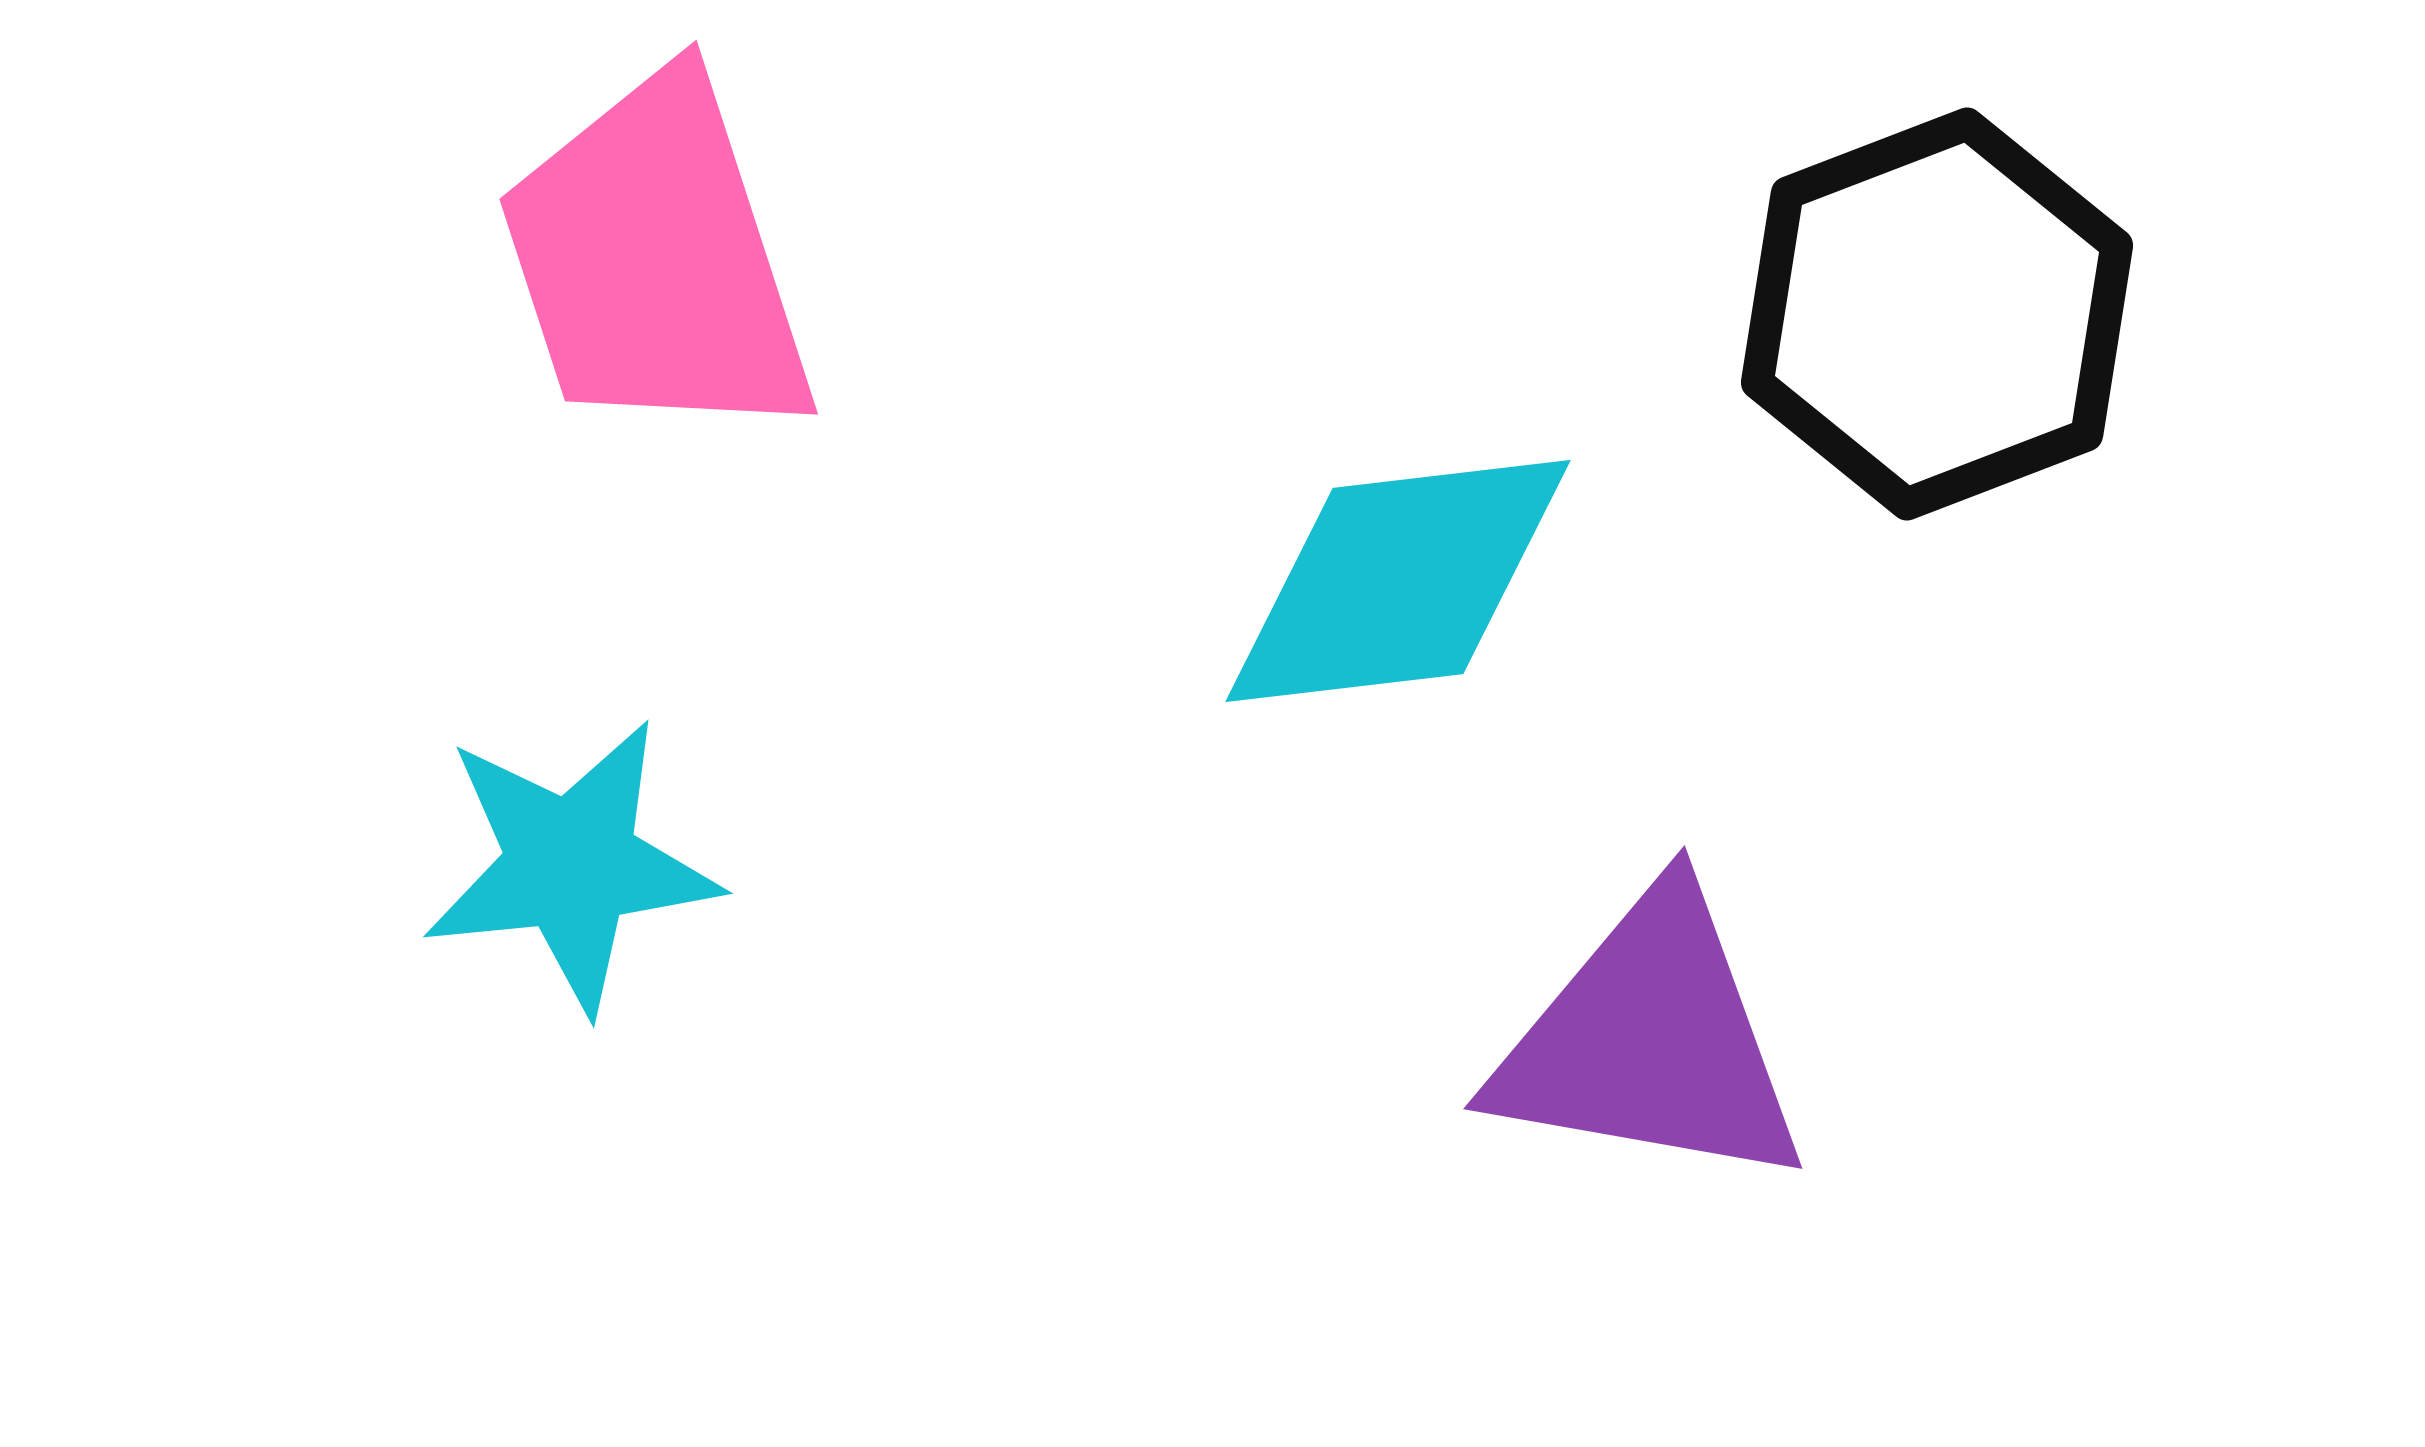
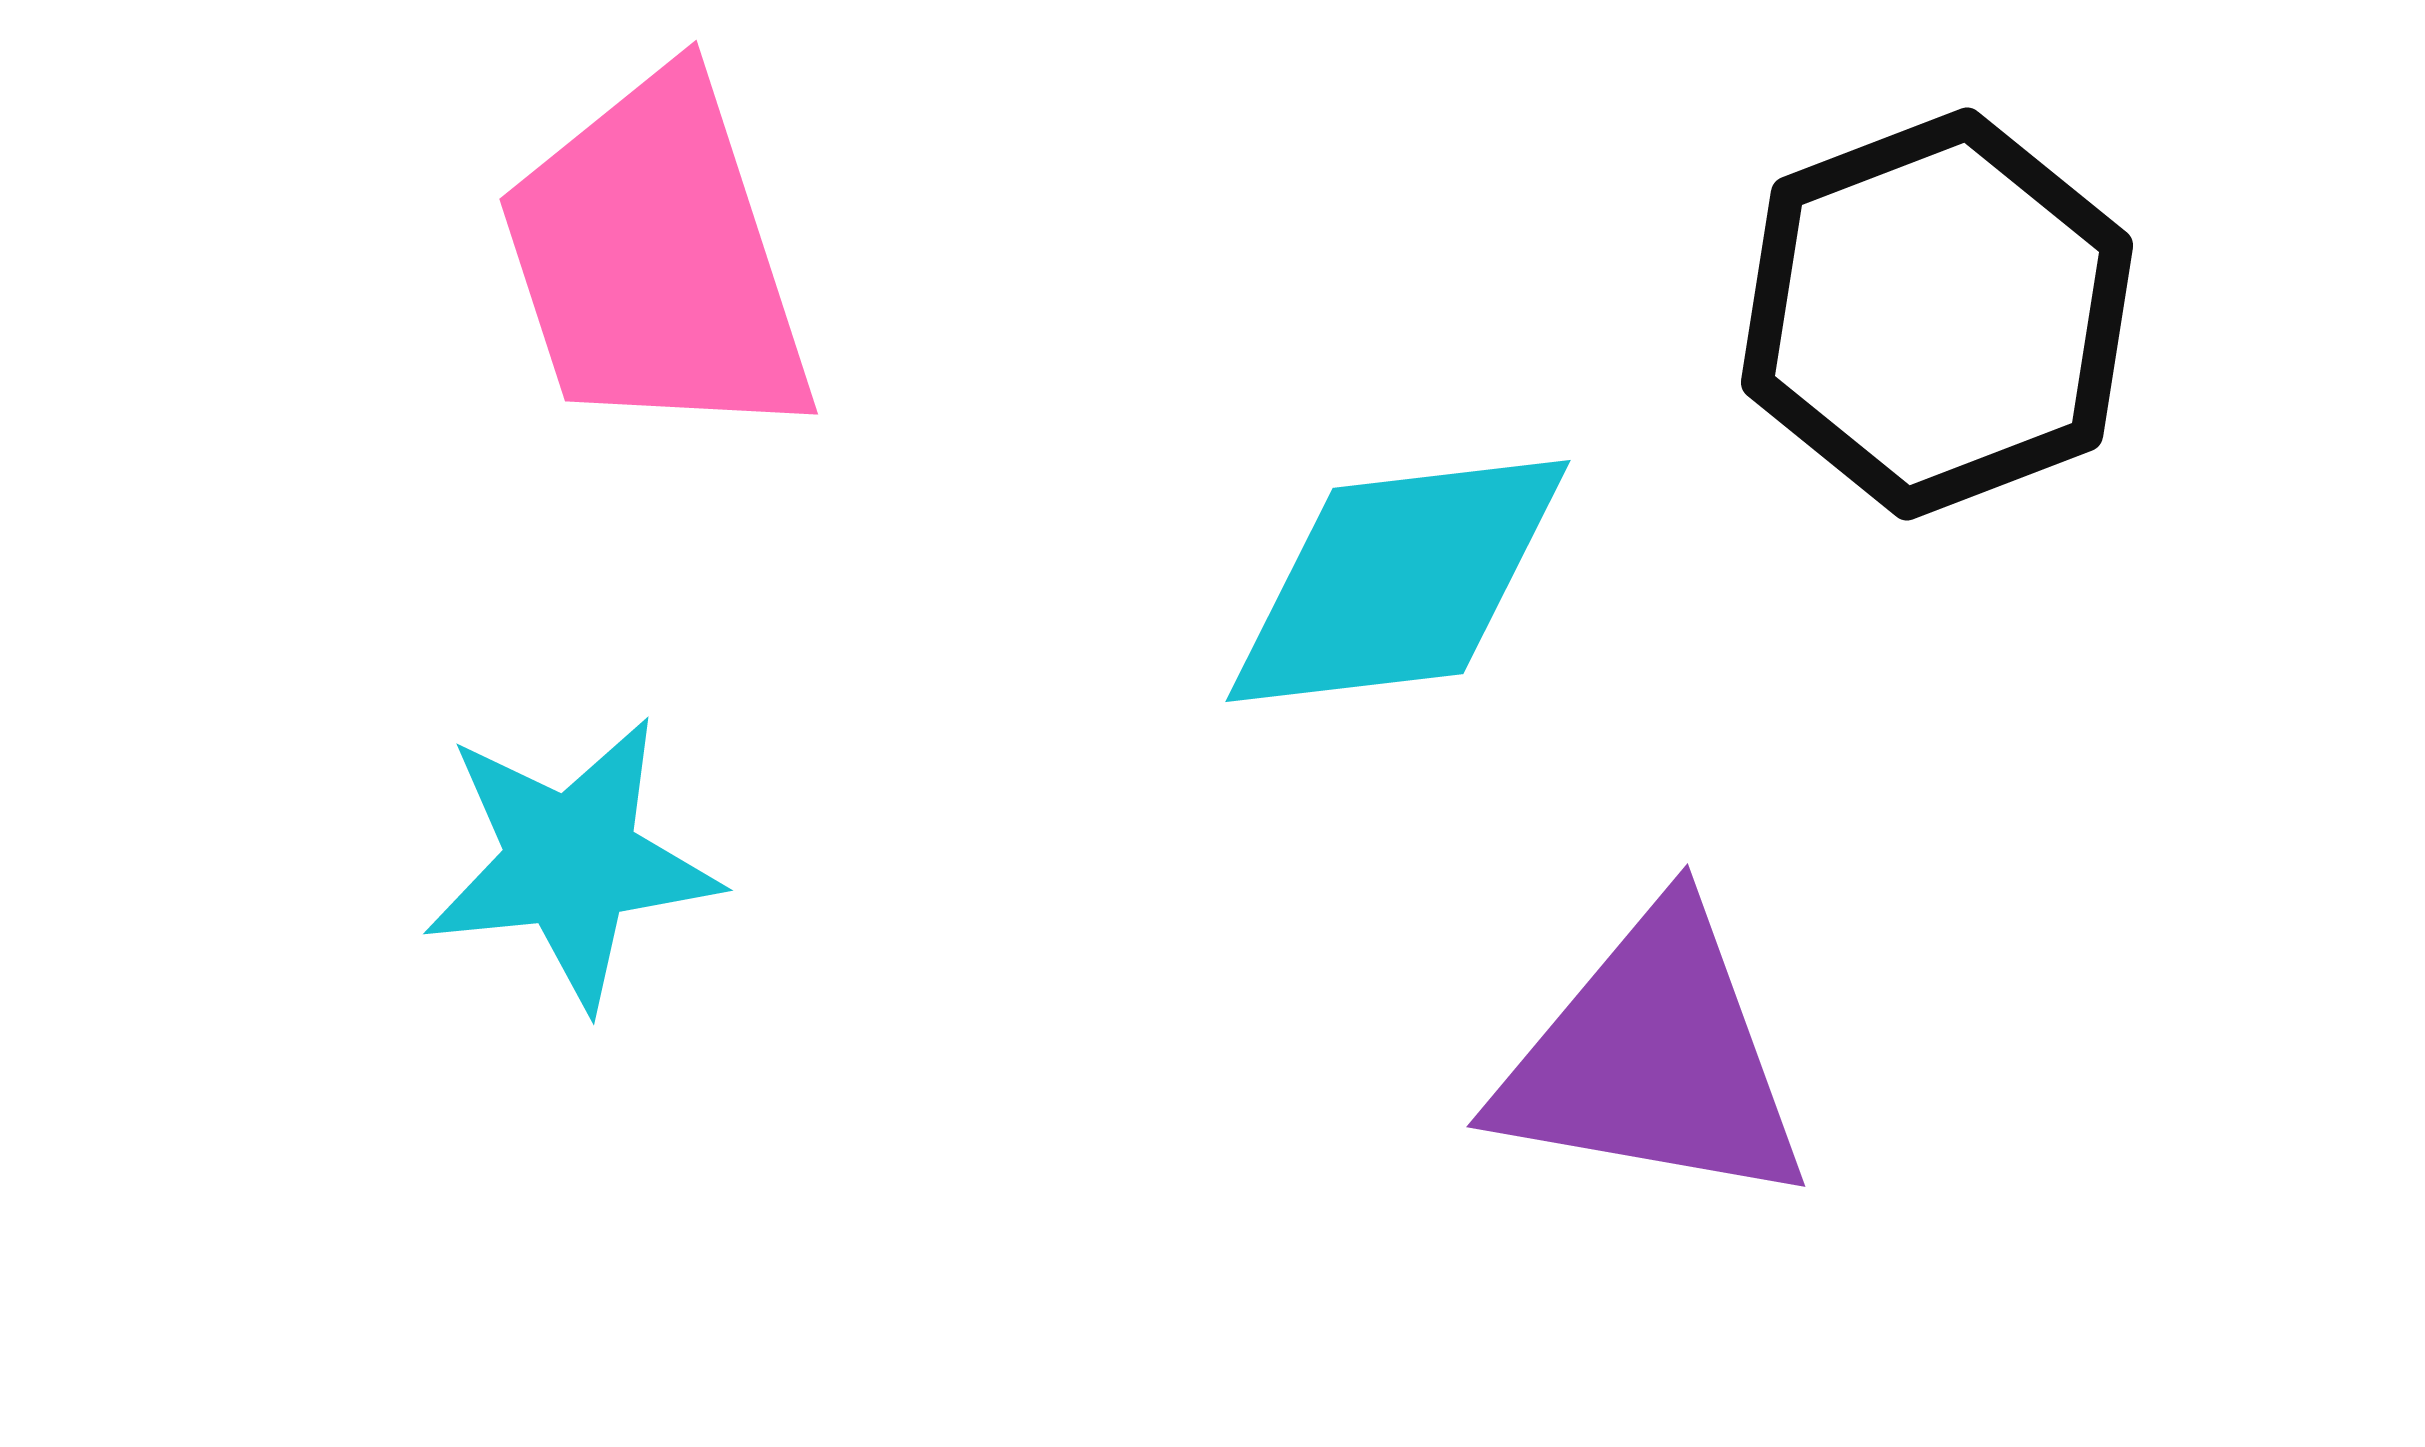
cyan star: moved 3 px up
purple triangle: moved 3 px right, 18 px down
